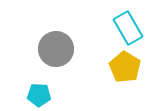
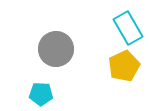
yellow pentagon: moved 1 px left, 1 px up; rotated 16 degrees clockwise
cyan pentagon: moved 2 px right, 1 px up
